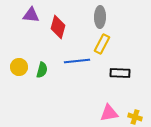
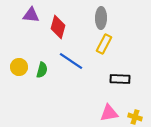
gray ellipse: moved 1 px right, 1 px down
yellow rectangle: moved 2 px right
blue line: moved 6 px left; rotated 40 degrees clockwise
black rectangle: moved 6 px down
